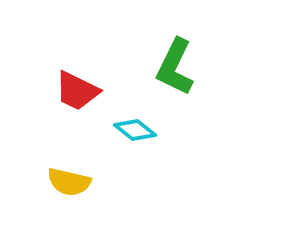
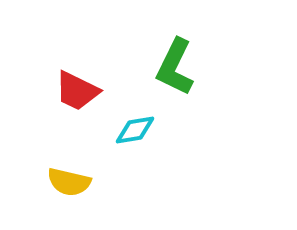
cyan diamond: rotated 48 degrees counterclockwise
